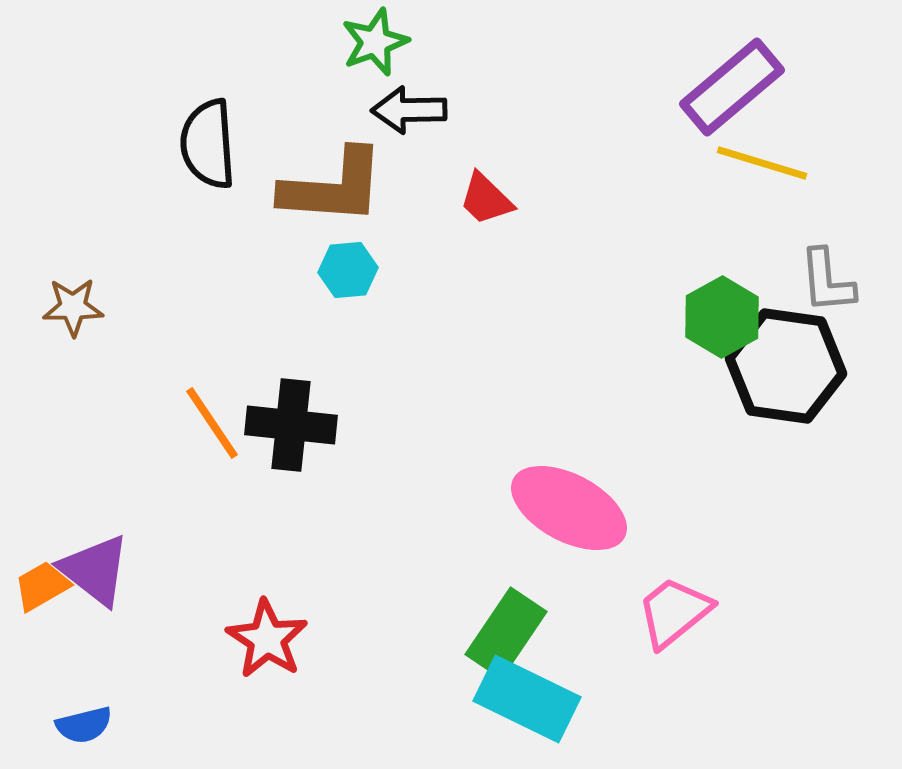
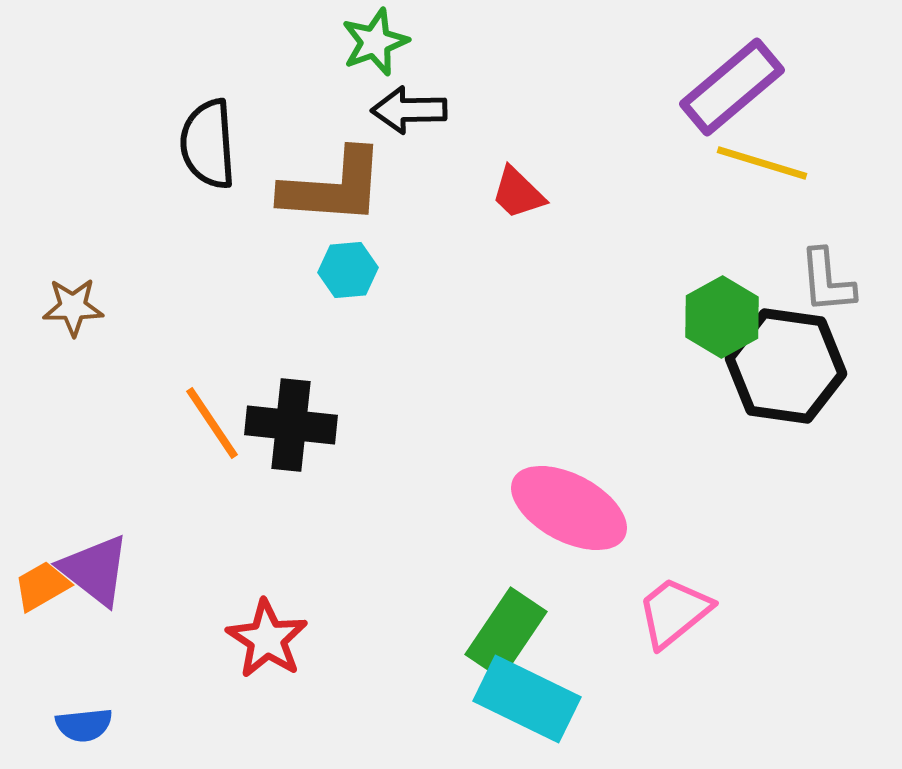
red trapezoid: moved 32 px right, 6 px up
blue semicircle: rotated 8 degrees clockwise
